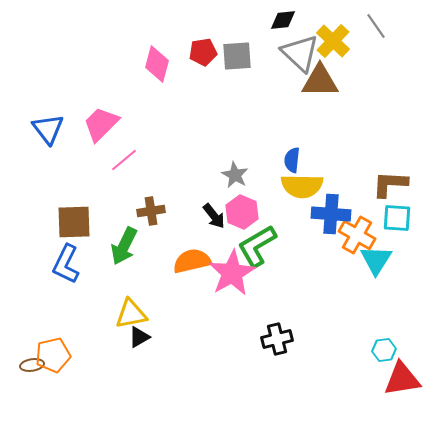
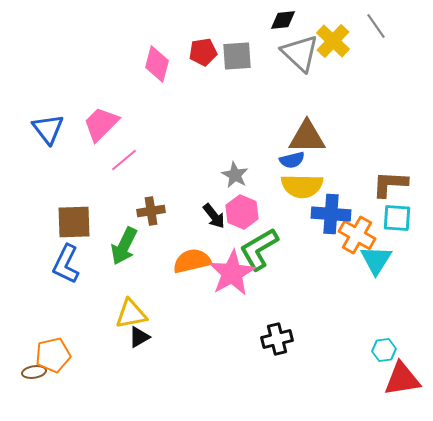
brown triangle: moved 13 px left, 56 px down
blue semicircle: rotated 110 degrees counterclockwise
green L-shape: moved 2 px right, 3 px down
brown ellipse: moved 2 px right, 7 px down
